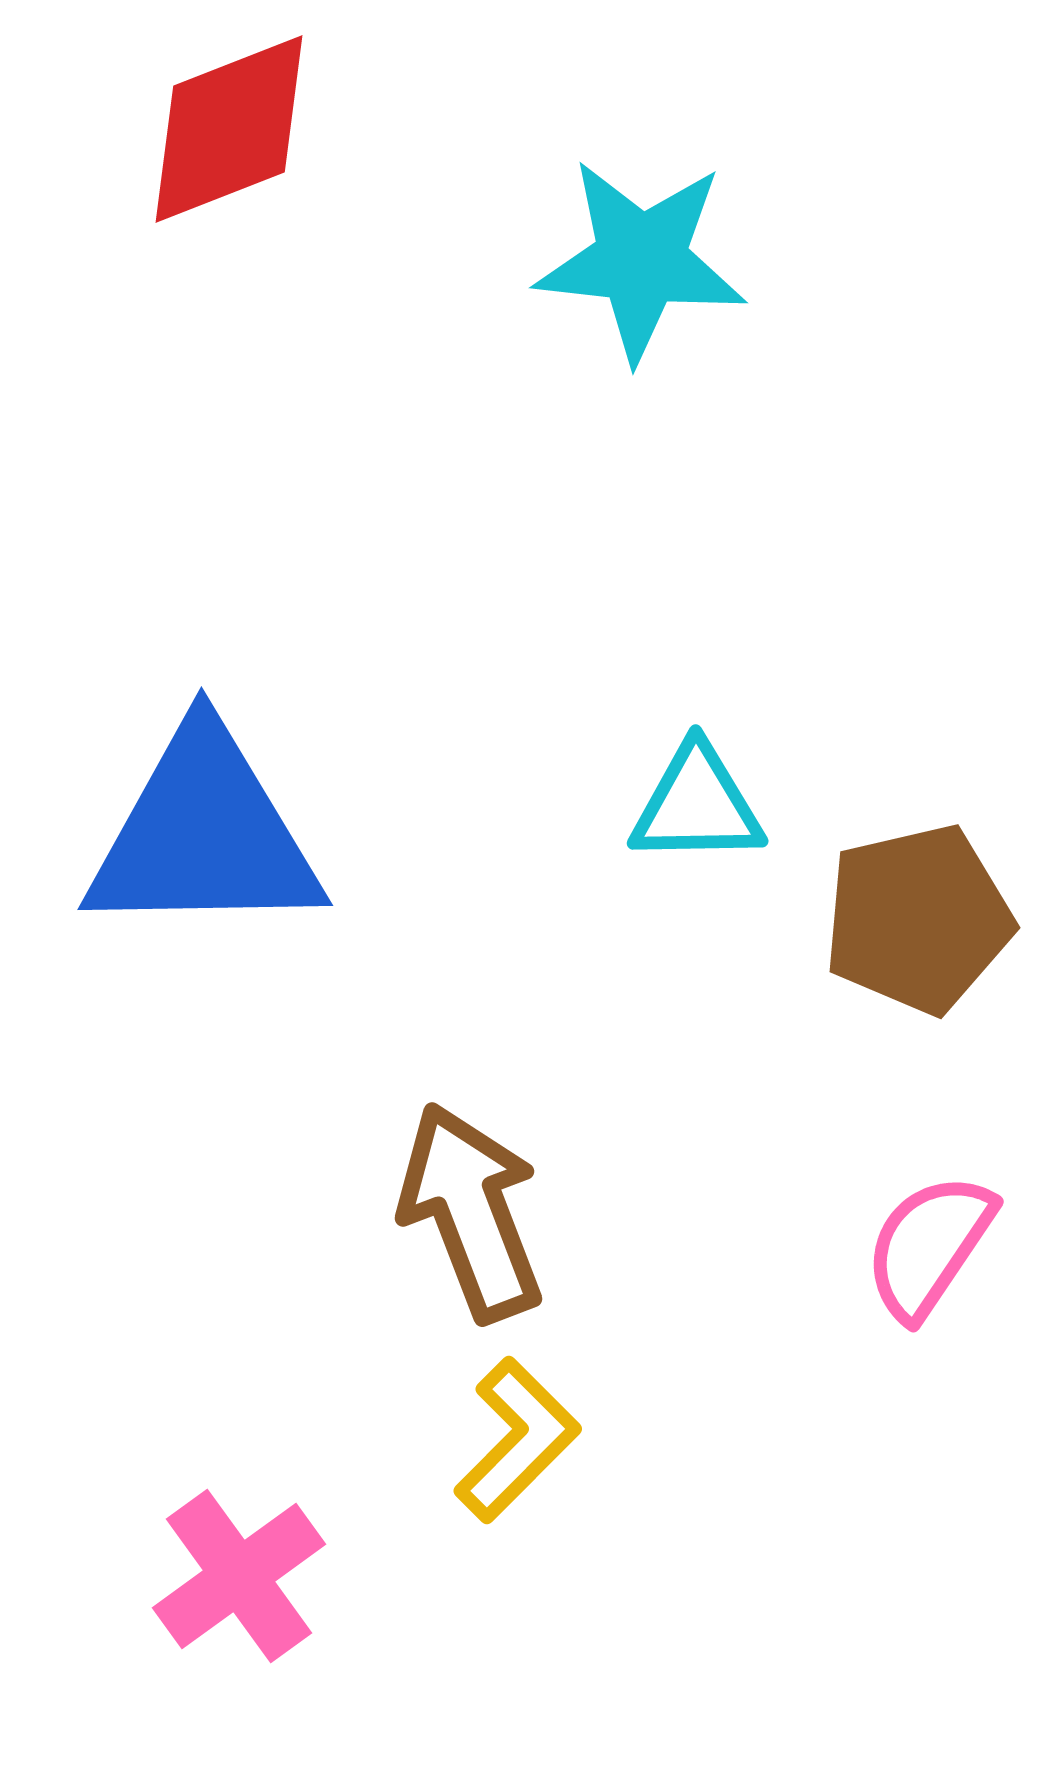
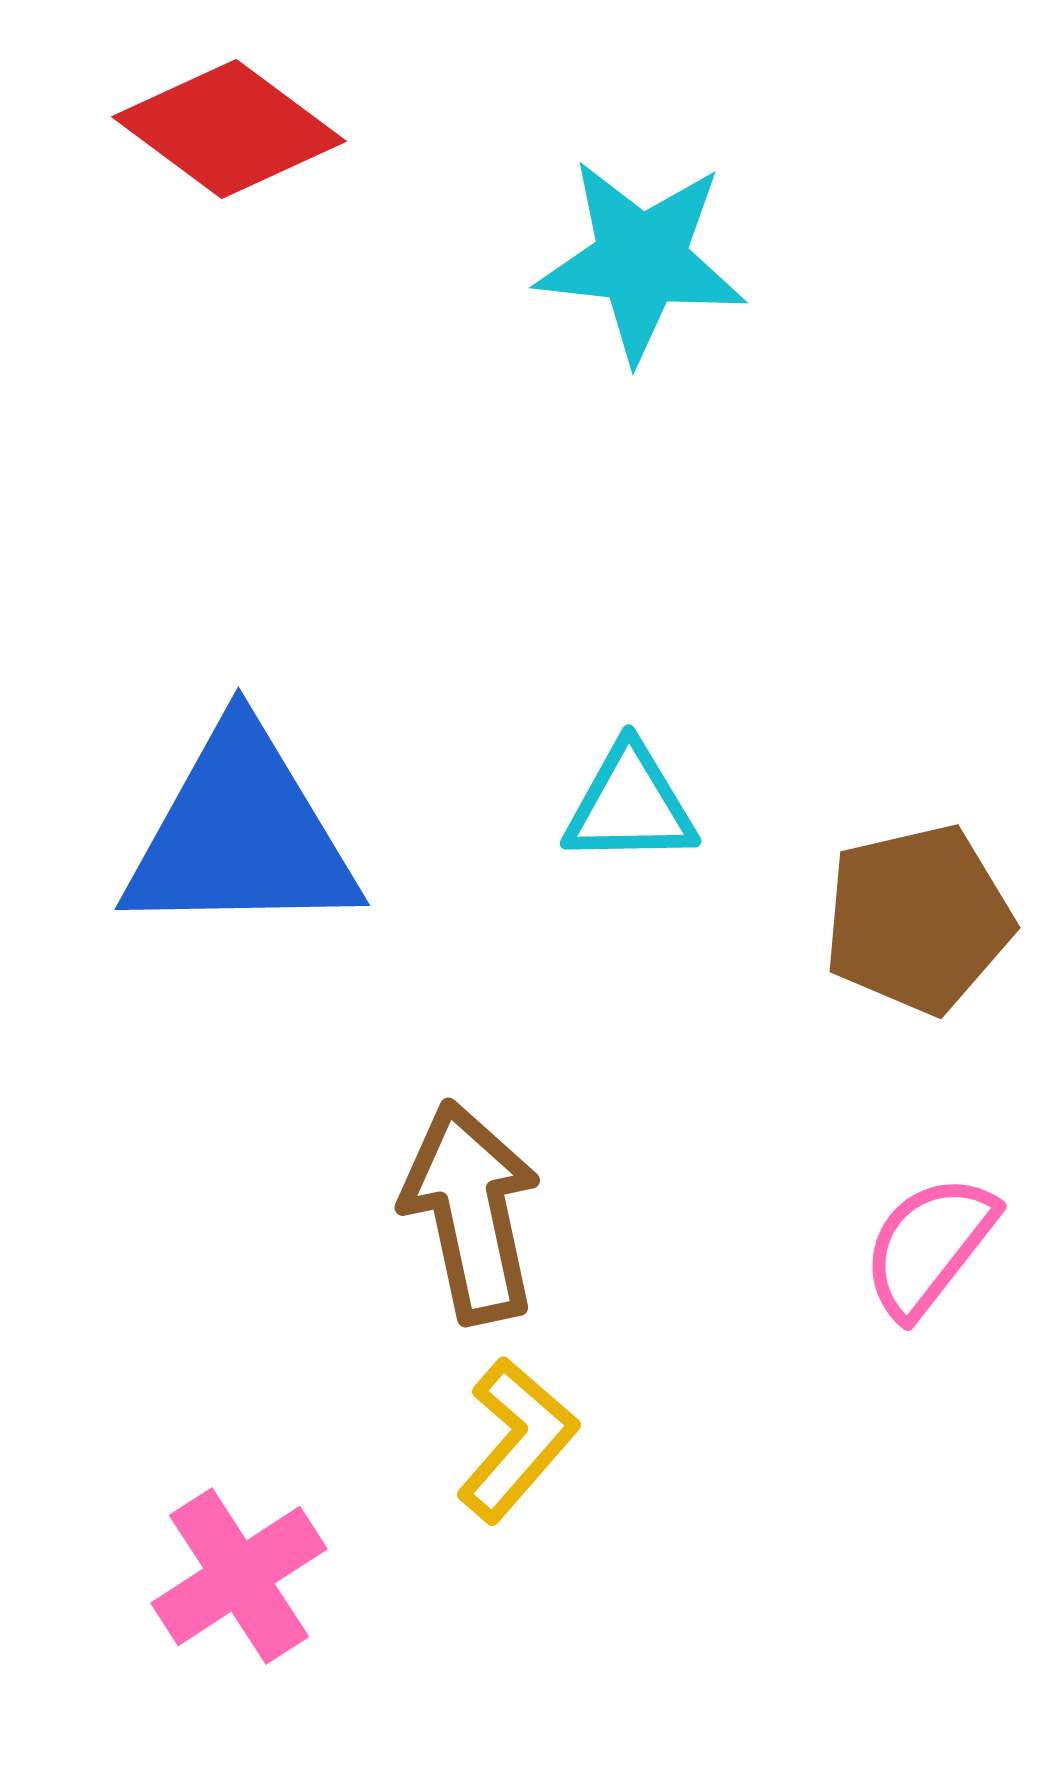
red diamond: rotated 58 degrees clockwise
cyan triangle: moved 67 px left
blue triangle: moved 37 px right
brown arrow: rotated 9 degrees clockwise
pink semicircle: rotated 4 degrees clockwise
yellow L-shape: rotated 4 degrees counterclockwise
pink cross: rotated 3 degrees clockwise
